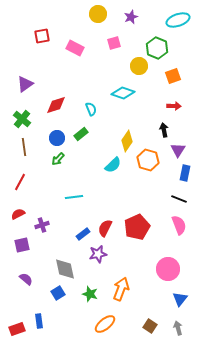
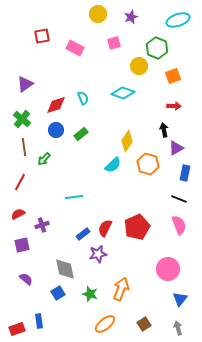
cyan semicircle at (91, 109): moved 8 px left, 11 px up
blue circle at (57, 138): moved 1 px left, 8 px up
purple triangle at (178, 150): moved 2 px left, 2 px up; rotated 28 degrees clockwise
green arrow at (58, 159): moved 14 px left
orange hexagon at (148, 160): moved 4 px down
brown square at (150, 326): moved 6 px left, 2 px up; rotated 24 degrees clockwise
